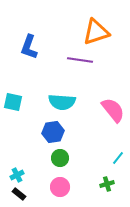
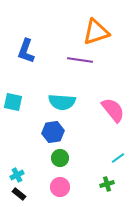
blue L-shape: moved 3 px left, 4 px down
cyan line: rotated 16 degrees clockwise
